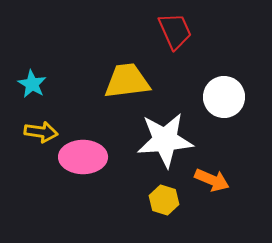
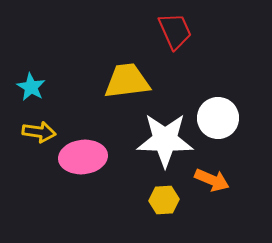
cyan star: moved 1 px left, 3 px down
white circle: moved 6 px left, 21 px down
yellow arrow: moved 2 px left
white star: rotated 6 degrees clockwise
pink ellipse: rotated 6 degrees counterclockwise
yellow hexagon: rotated 20 degrees counterclockwise
